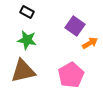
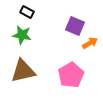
purple square: rotated 12 degrees counterclockwise
green star: moved 5 px left, 5 px up
